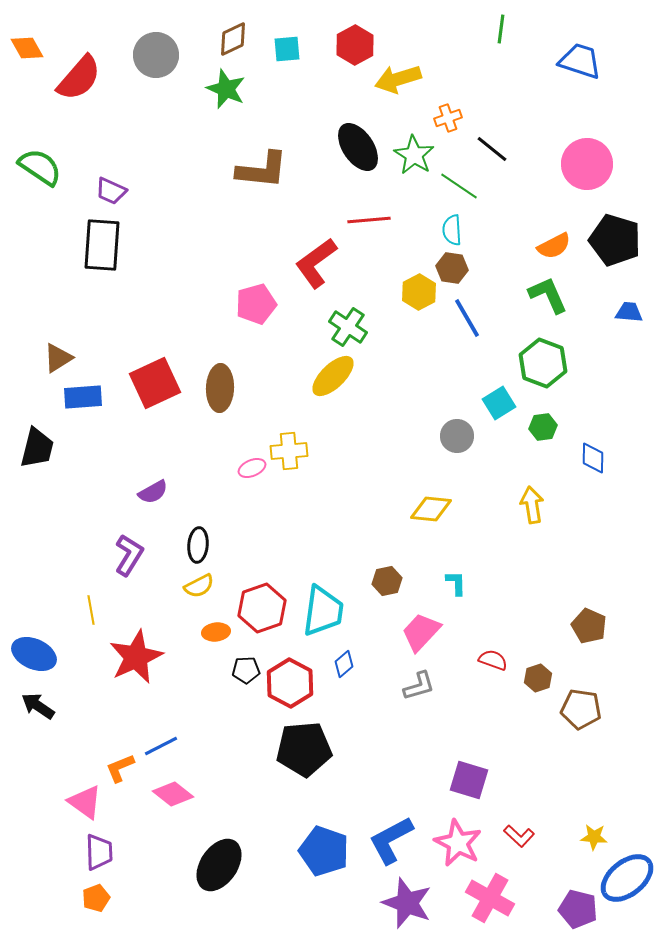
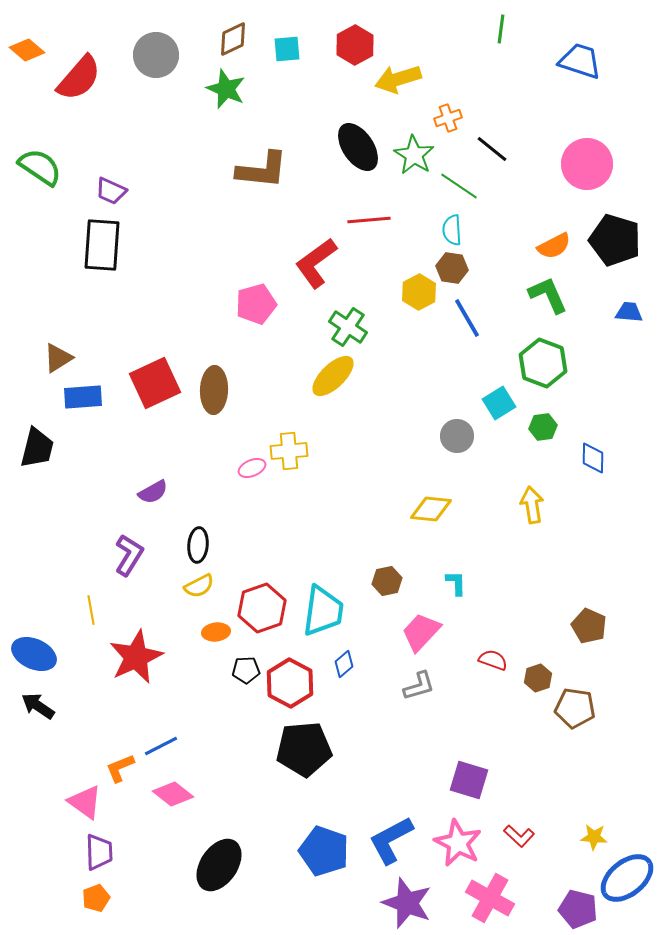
orange diamond at (27, 48): moved 2 px down; rotated 20 degrees counterclockwise
brown ellipse at (220, 388): moved 6 px left, 2 px down
brown pentagon at (581, 709): moved 6 px left, 1 px up
